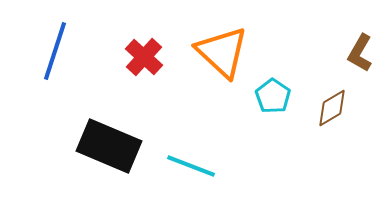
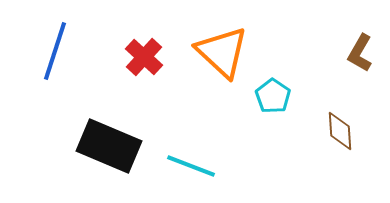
brown diamond: moved 8 px right, 23 px down; rotated 63 degrees counterclockwise
